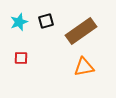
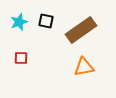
black square: rotated 28 degrees clockwise
brown rectangle: moved 1 px up
